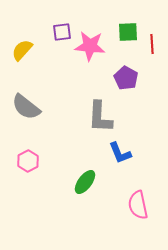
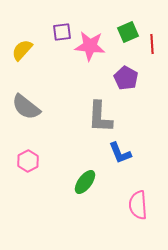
green square: rotated 20 degrees counterclockwise
pink semicircle: rotated 8 degrees clockwise
